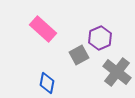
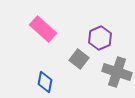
gray square: moved 4 px down; rotated 24 degrees counterclockwise
gray cross: rotated 20 degrees counterclockwise
blue diamond: moved 2 px left, 1 px up
